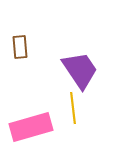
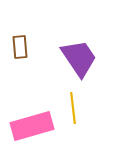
purple trapezoid: moved 1 px left, 12 px up
pink rectangle: moved 1 px right, 1 px up
